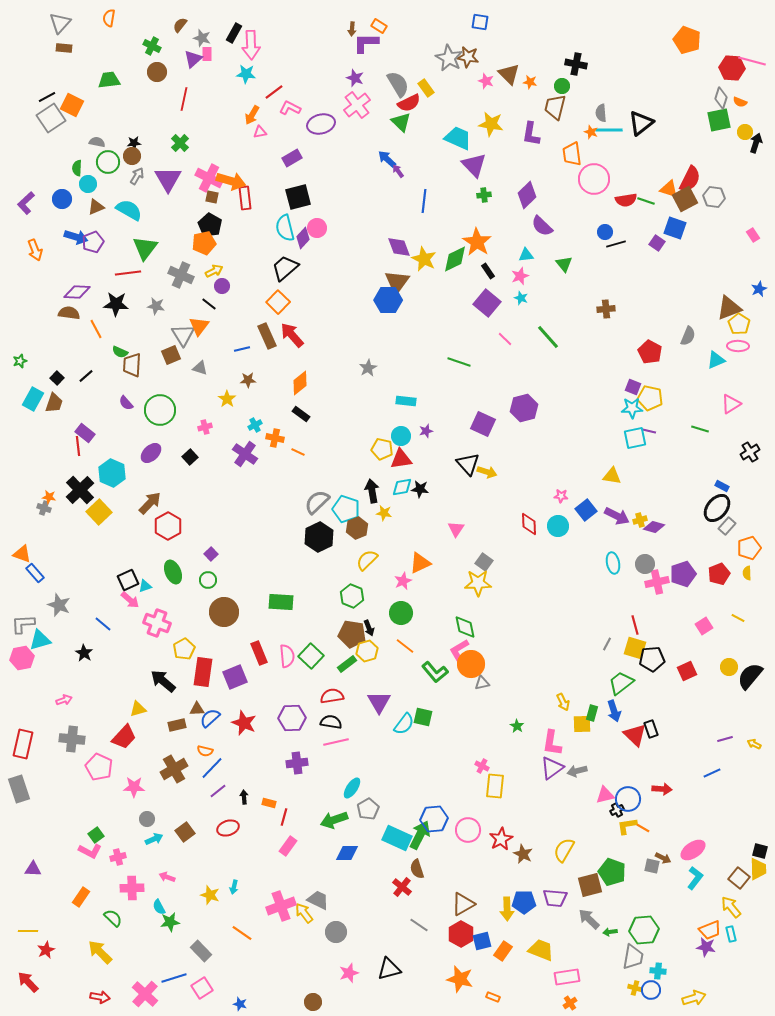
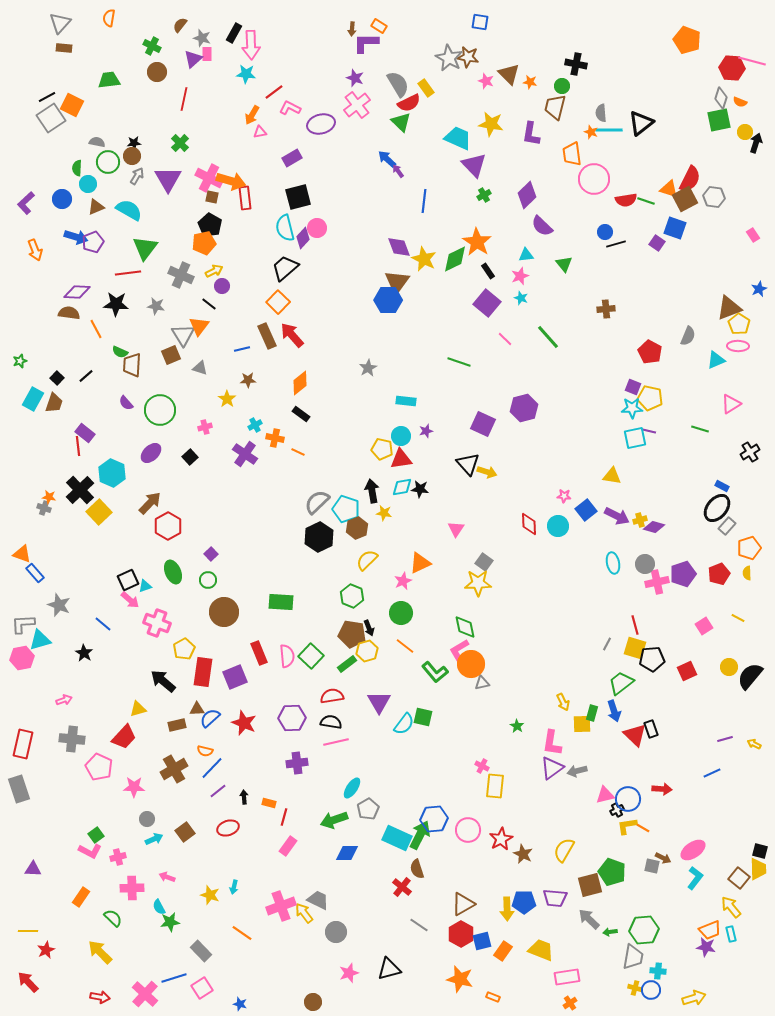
green cross at (484, 195): rotated 24 degrees counterclockwise
pink star at (561, 496): moved 3 px right
